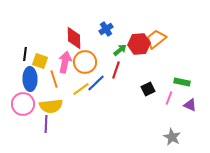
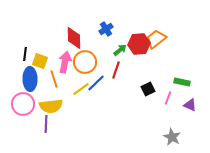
pink line: moved 1 px left
